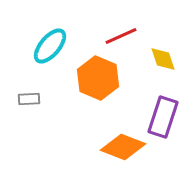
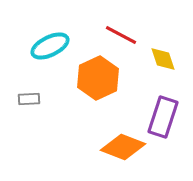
red line: moved 1 px up; rotated 52 degrees clockwise
cyan ellipse: rotated 24 degrees clockwise
orange hexagon: rotated 12 degrees clockwise
